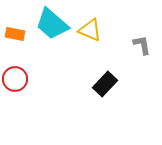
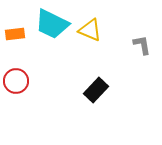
cyan trapezoid: rotated 15 degrees counterclockwise
orange rectangle: rotated 18 degrees counterclockwise
red circle: moved 1 px right, 2 px down
black rectangle: moved 9 px left, 6 px down
